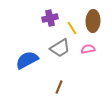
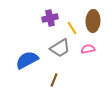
brown line: moved 5 px left, 7 px up
